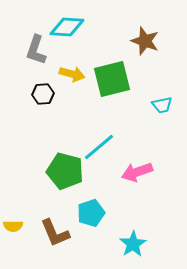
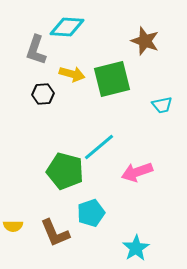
cyan star: moved 3 px right, 4 px down
